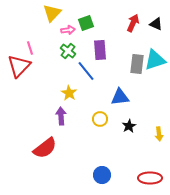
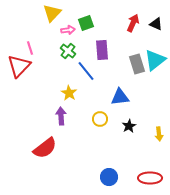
purple rectangle: moved 2 px right
cyan triangle: rotated 20 degrees counterclockwise
gray rectangle: rotated 24 degrees counterclockwise
blue circle: moved 7 px right, 2 px down
